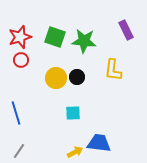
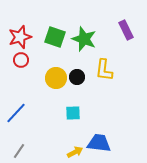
green star: moved 2 px up; rotated 15 degrees clockwise
yellow L-shape: moved 9 px left
blue line: rotated 60 degrees clockwise
